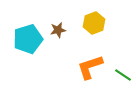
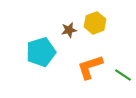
yellow hexagon: moved 1 px right
brown star: moved 11 px right
cyan pentagon: moved 13 px right, 13 px down
